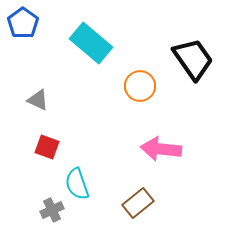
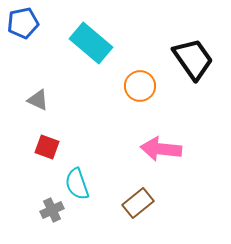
blue pentagon: rotated 24 degrees clockwise
